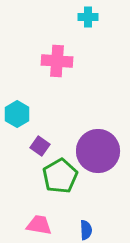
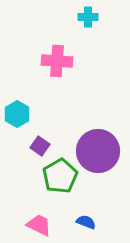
pink trapezoid: rotated 16 degrees clockwise
blue semicircle: moved 8 px up; rotated 66 degrees counterclockwise
